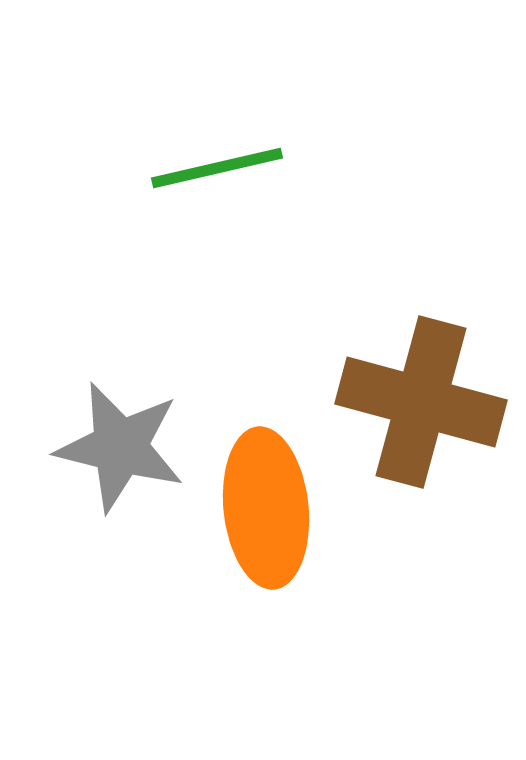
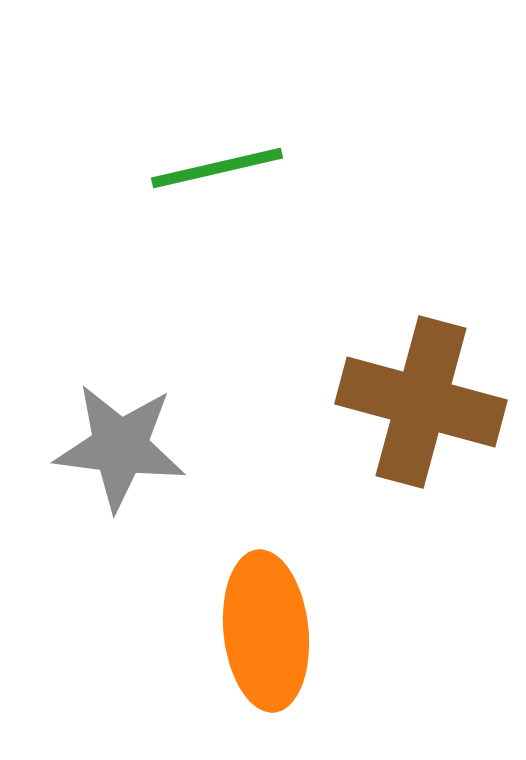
gray star: rotated 7 degrees counterclockwise
orange ellipse: moved 123 px down
